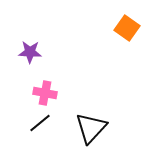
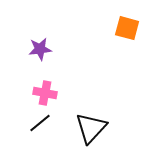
orange square: rotated 20 degrees counterclockwise
purple star: moved 10 px right, 3 px up; rotated 10 degrees counterclockwise
